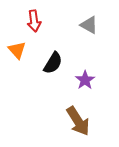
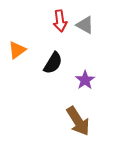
red arrow: moved 26 px right
gray triangle: moved 4 px left
orange triangle: rotated 36 degrees clockwise
